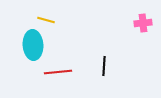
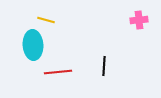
pink cross: moved 4 px left, 3 px up
